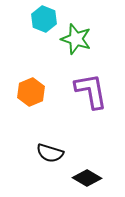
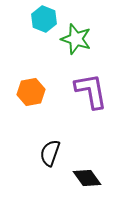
orange hexagon: rotated 12 degrees clockwise
black semicircle: rotated 92 degrees clockwise
black diamond: rotated 24 degrees clockwise
